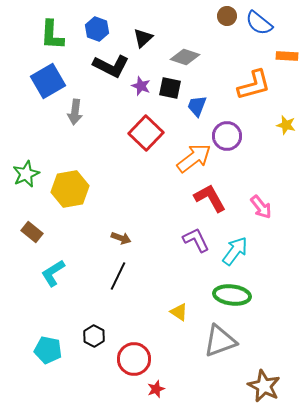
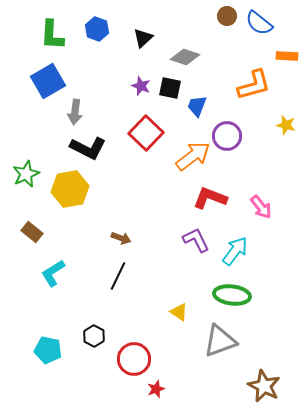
black L-shape: moved 23 px left, 82 px down
orange arrow: moved 1 px left, 2 px up
red L-shape: rotated 40 degrees counterclockwise
